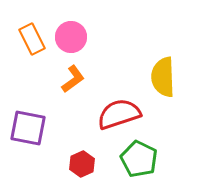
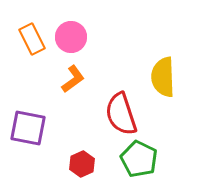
red semicircle: moved 2 px right; rotated 90 degrees counterclockwise
